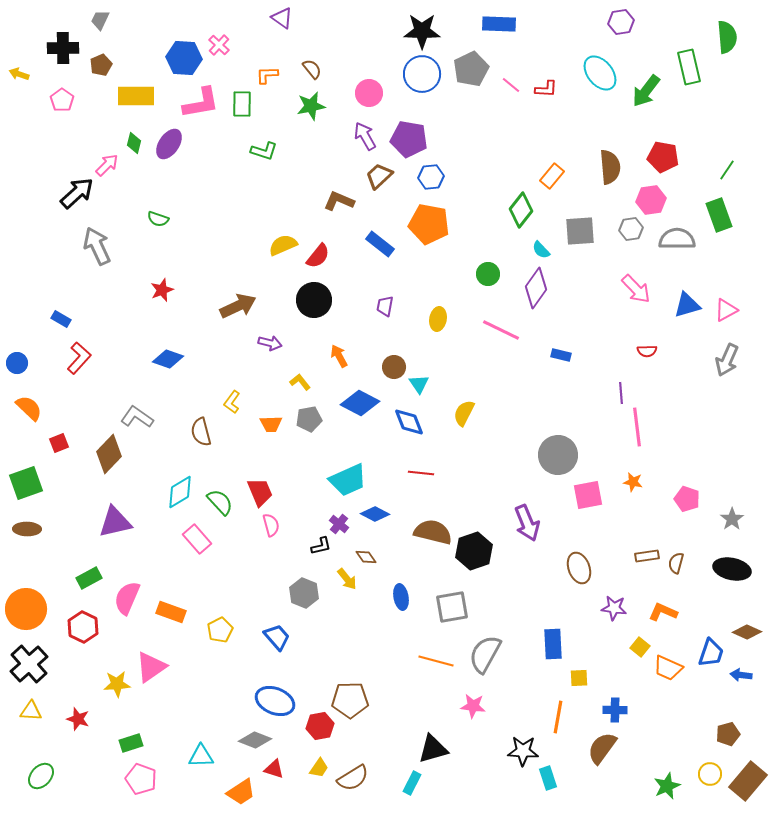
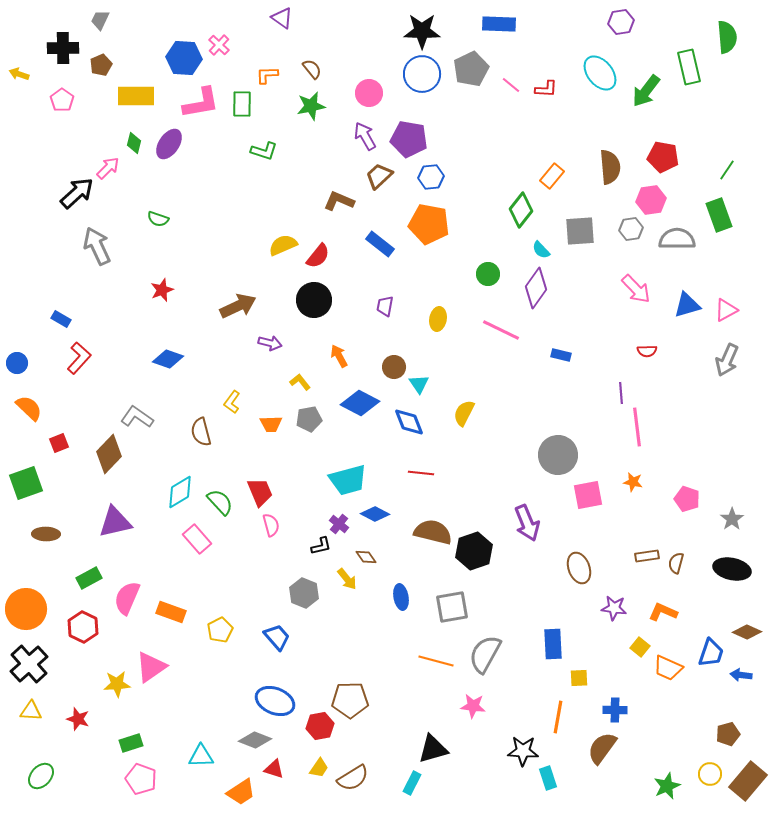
pink arrow at (107, 165): moved 1 px right, 3 px down
cyan trapezoid at (348, 480): rotated 9 degrees clockwise
brown ellipse at (27, 529): moved 19 px right, 5 px down
